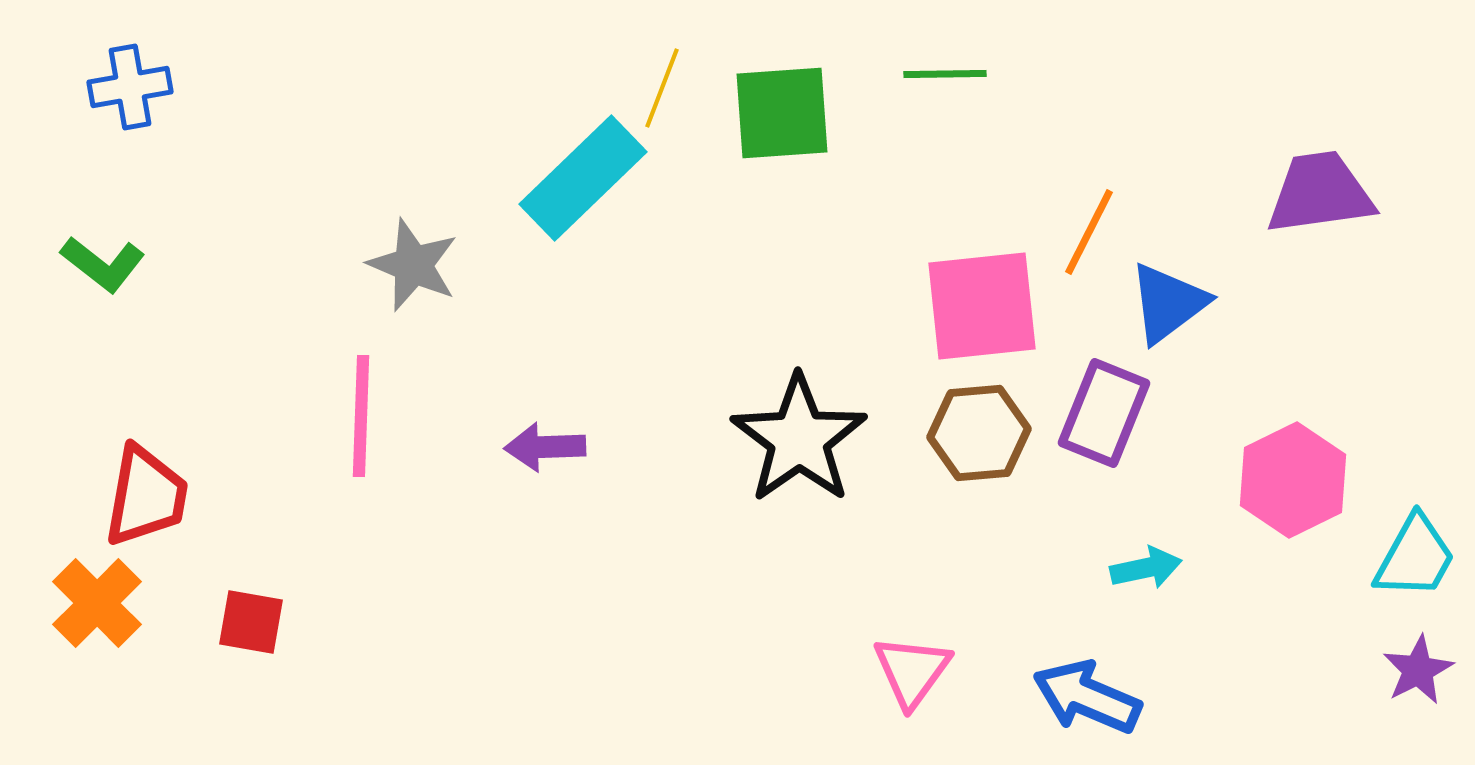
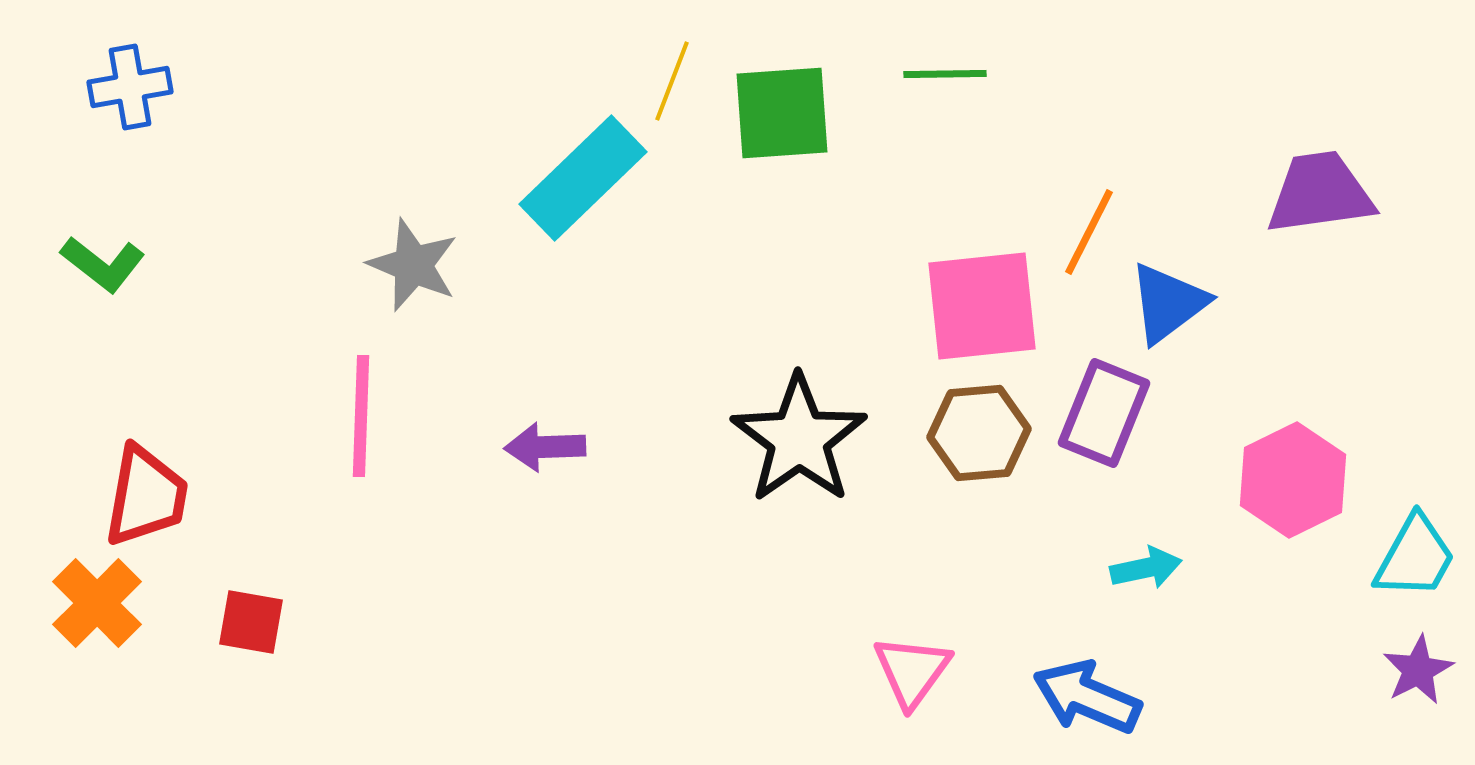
yellow line: moved 10 px right, 7 px up
